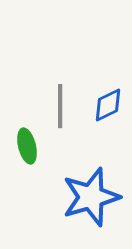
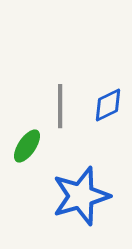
green ellipse: rotated 48 degrees clockwise
blue star: moved 10 px left, 1 px up
